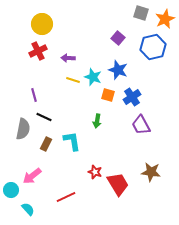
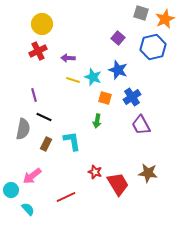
orange square: moved 3 px left, 3 px down
brown star: moved 3 px left, 1 px down
